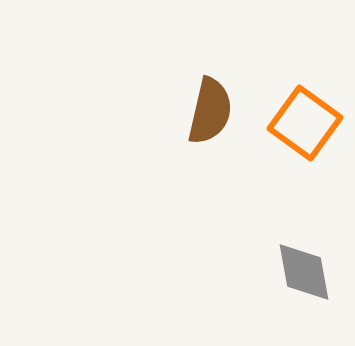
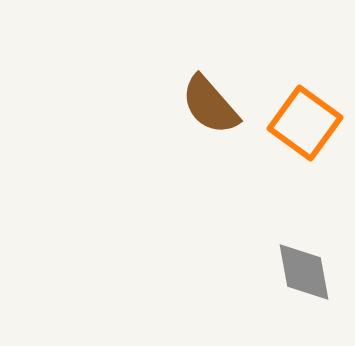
brown semicircle: moved 6 px up; rotated 126 degrees clockwise
